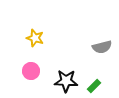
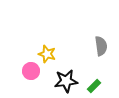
yellow star: moved 12 px right, 16 px down
gray semicircle: moved 1 px left, 1 px up; rotated 84 degrees counterclockwise
black star: rotated 10 degrees counterclockwise
